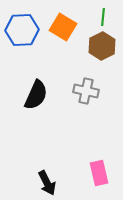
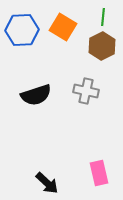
black semicircle: rotated 48 degrees clockwise
black arrow: rotated 20 degrees counterclockwise
